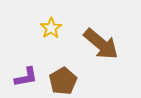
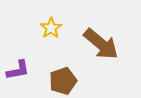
purple L-shape: moved 8 px left, 7 px up
brown pentagon: rotated 12 degrees clockwise
